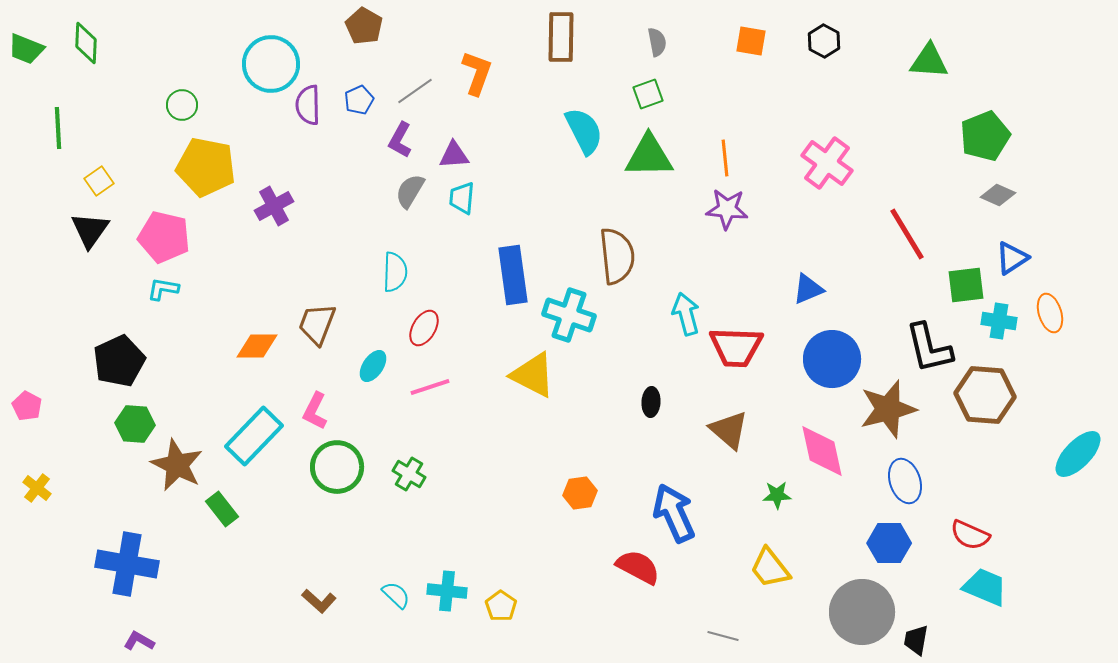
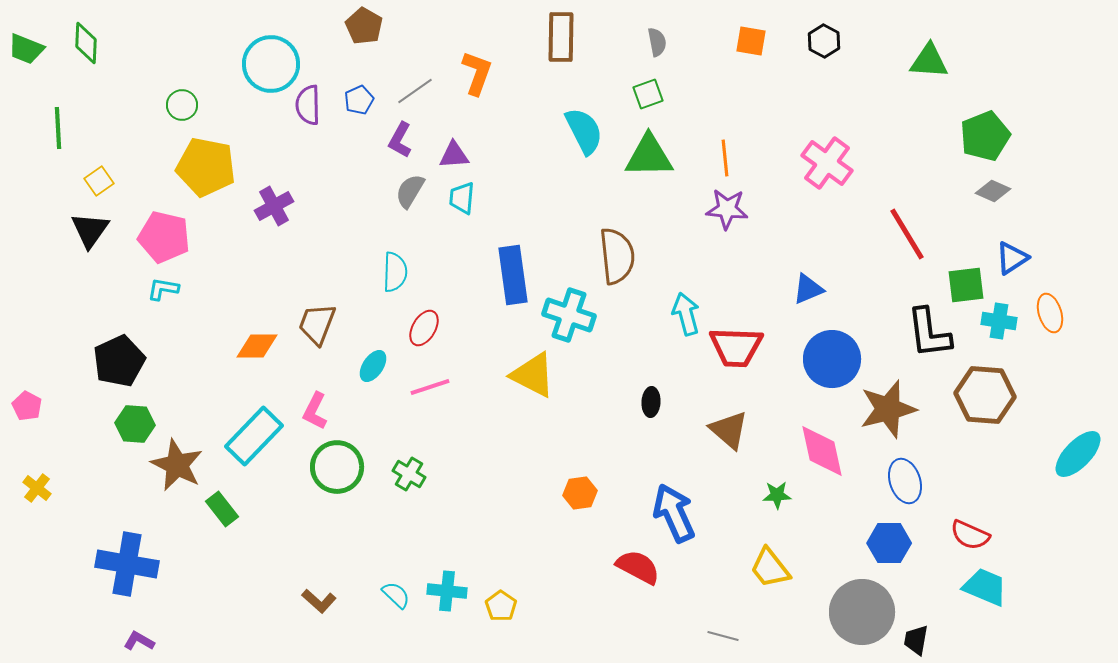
gray diamond at (998, 195): moved 5 px left, 4 px up
black L-shape at (929, 348): moved 15 px up; rotated 6 degrees clockwise
